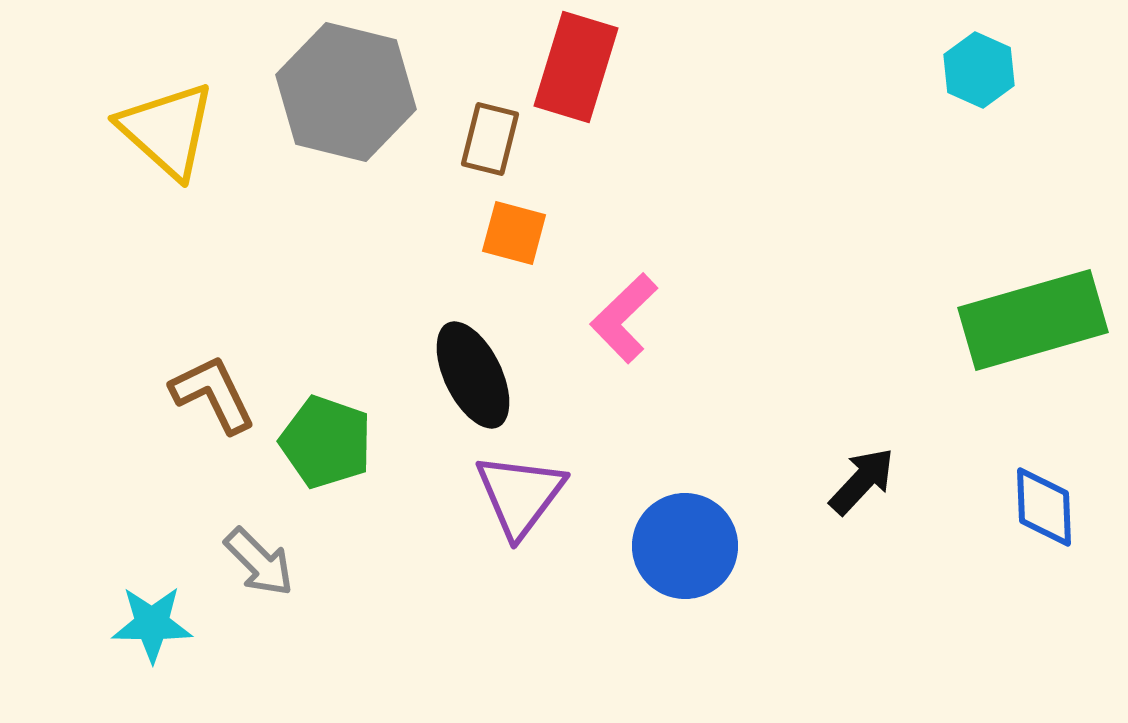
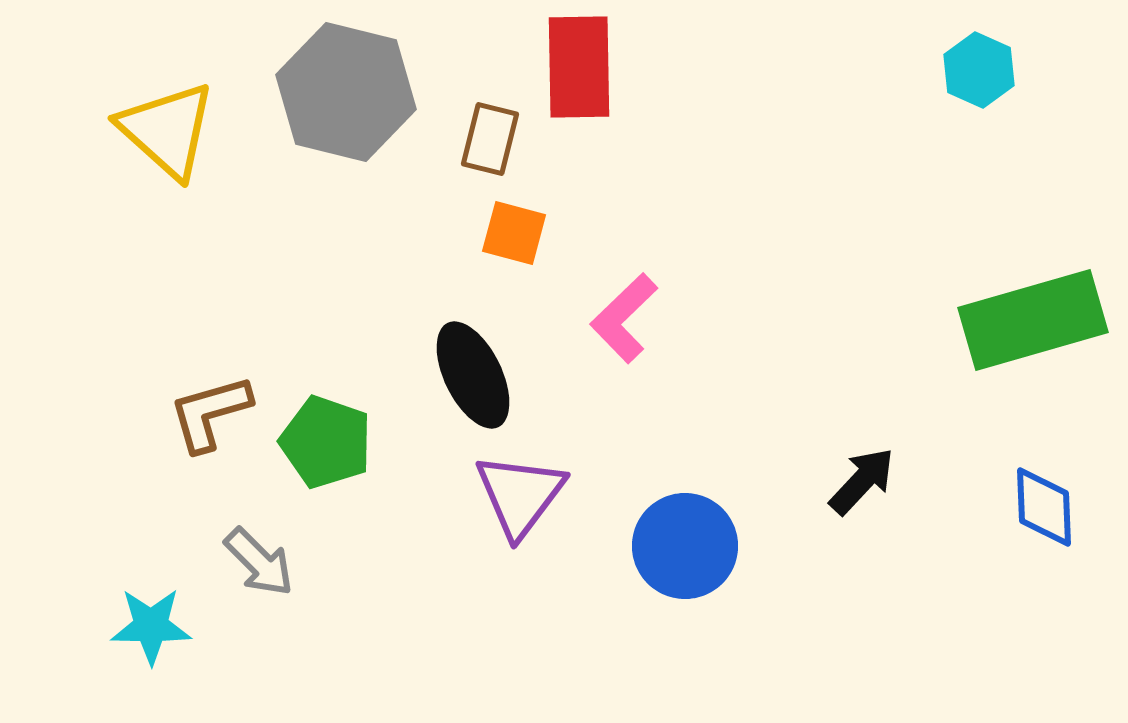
red rectangle: moved 3 px right; rotated 18 degrees counterclockwise
brown L-shape: moved 3 px left, 19 px down; rotated 80 degrees counterclockwise
cyan star: moved 1 px left, 2 px down
